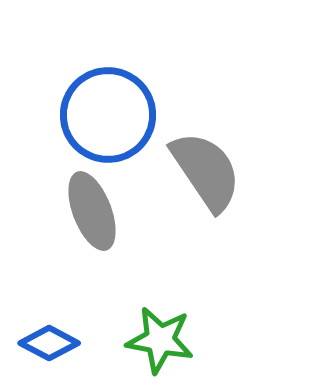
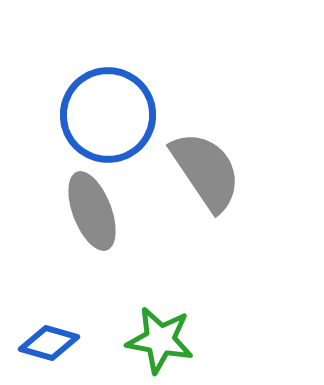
blue diamond: rotated 12 degrees counterclockwise
